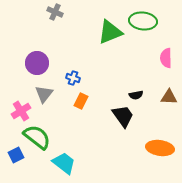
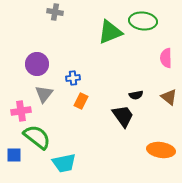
gray cross: rotated 14 degrees counterclockwise
purple circle: moved 1 px down
blue cross: rotated 24 degrees counterclockwise
brown triangle: rotated 36 degrees clockwise
pink cross: rotated 24 degrees clockwise
orange ellipse: moved 1 px right, 2 px down
blue square: moved 2 px left; rotated 28 degrees clockwise
cyan trapezoid: rotated 130 degrees clockwise
